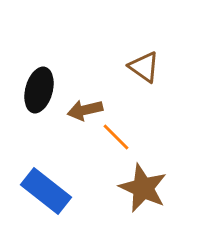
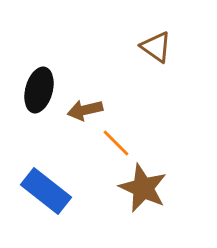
brown triangle: moved 12 px right, 20 px up
orange line: moved 6 px down
